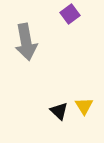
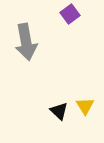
yellow triangle: moved 1 px right
